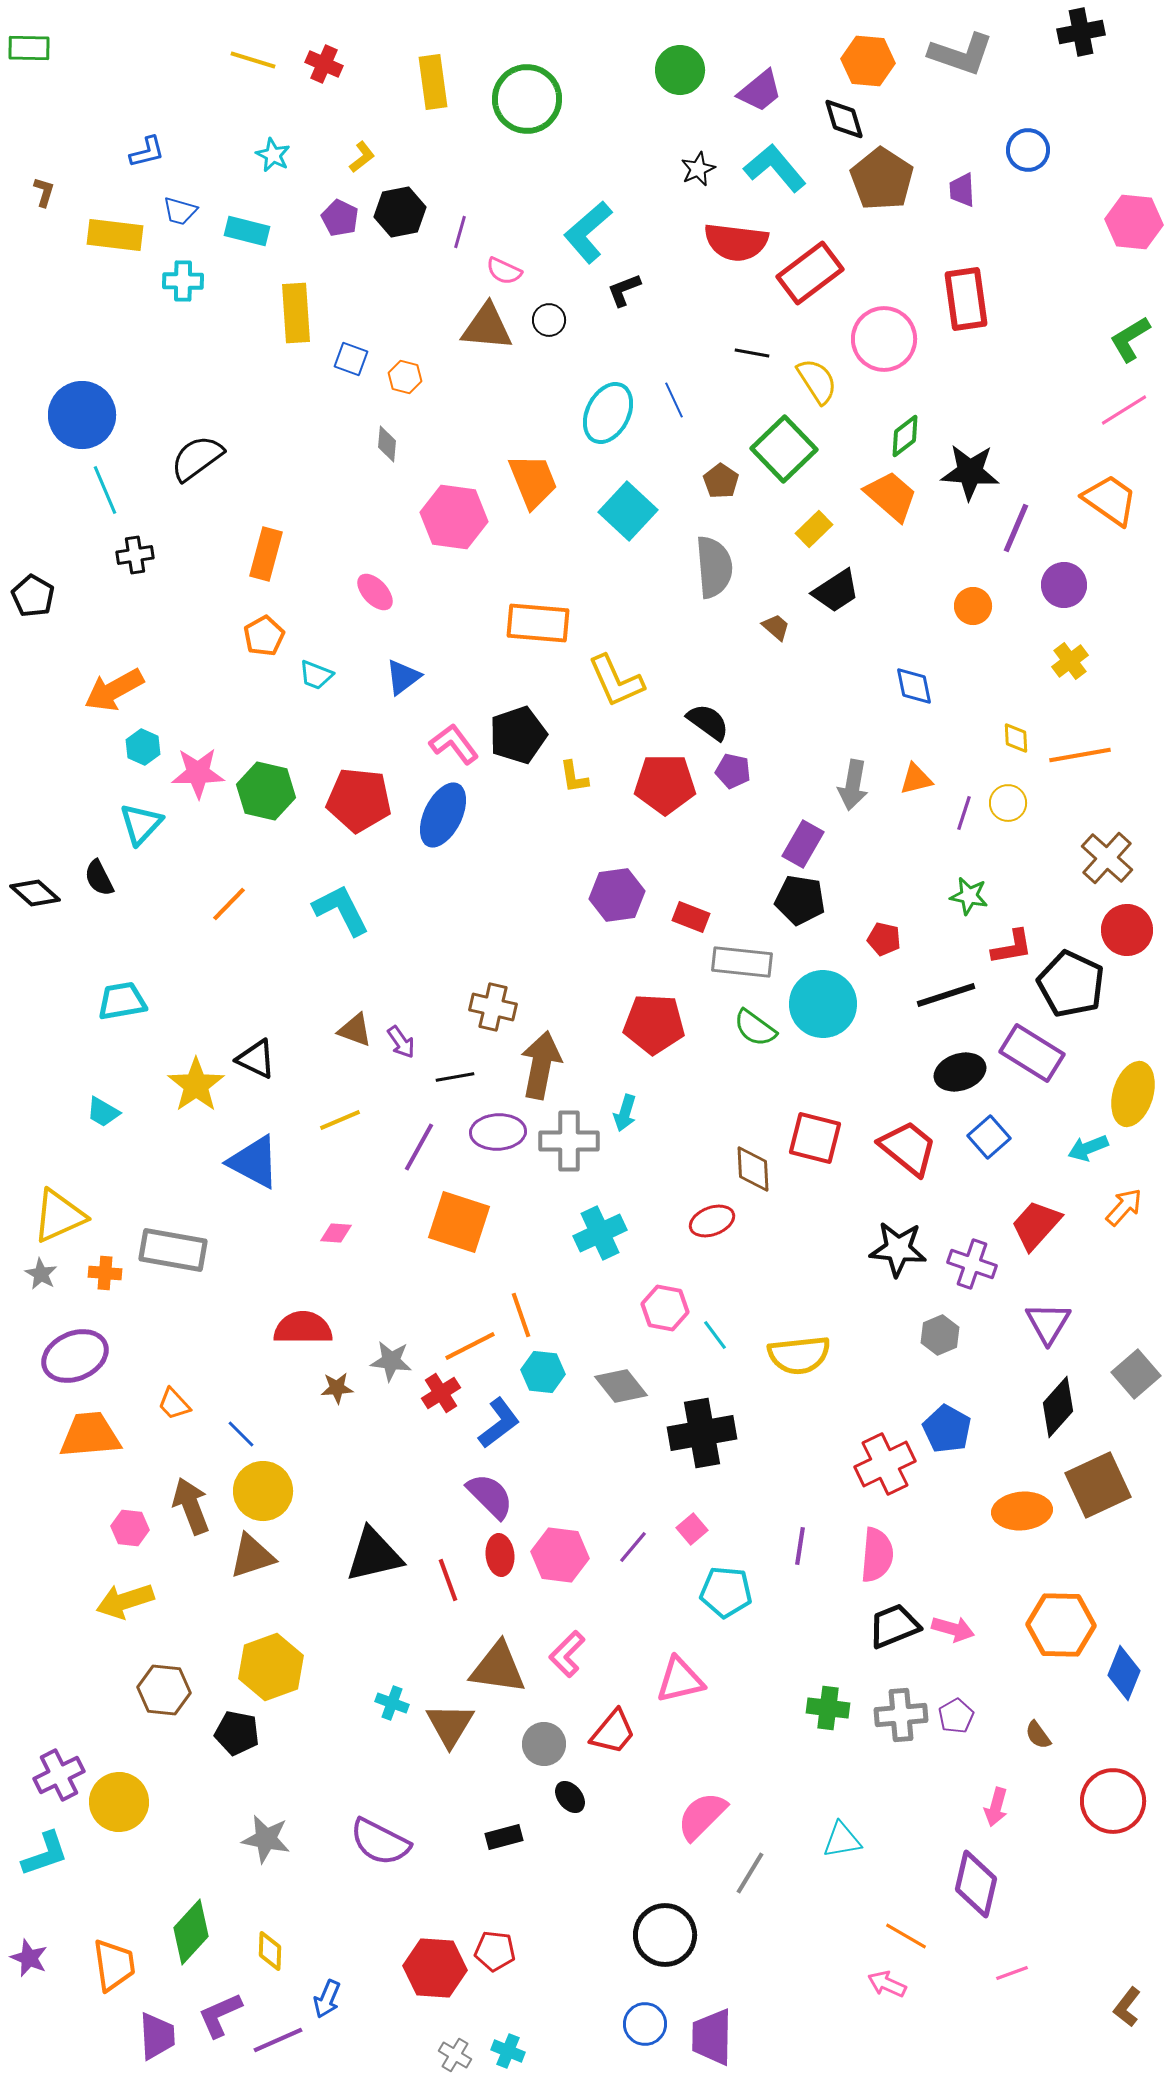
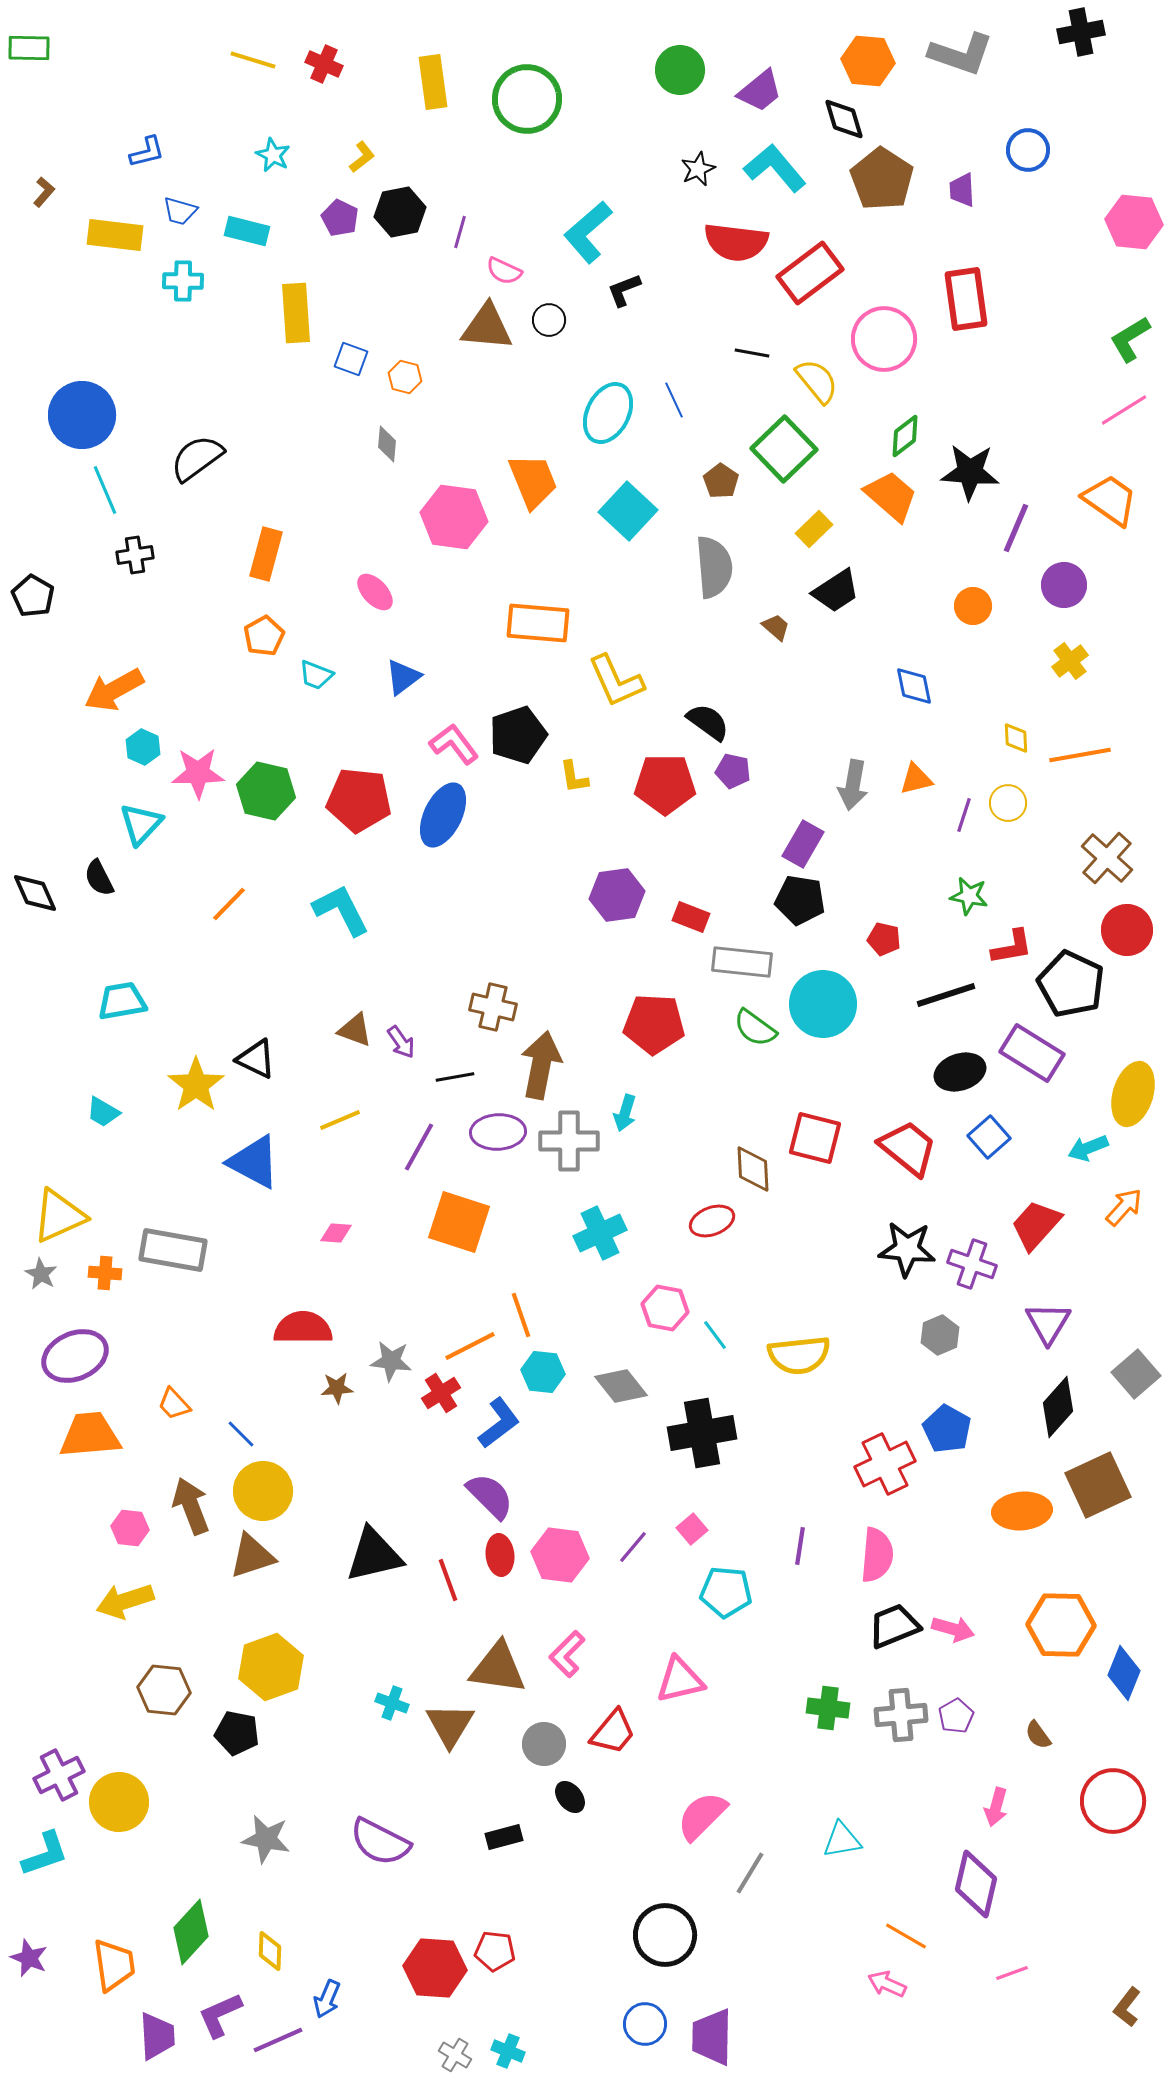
brown L-shape at (44, 192): rotated 24 degrees clockwise
yellow semicircle at (817, 381): rotated 6 degrees counterclockwise
purple line at (964, 813): moved 2 px down
black diamond at (35, 893): rotated 24 degrees clockwise
black star at (898, 1249): moved 9 px right
